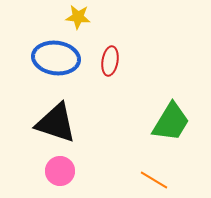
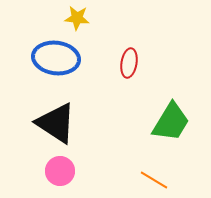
yellow star: moved 1 px left, 1 px down
red ellipse: moved 19 px right, 2 px down
black triangle: rotated 15 degrees clockwise
